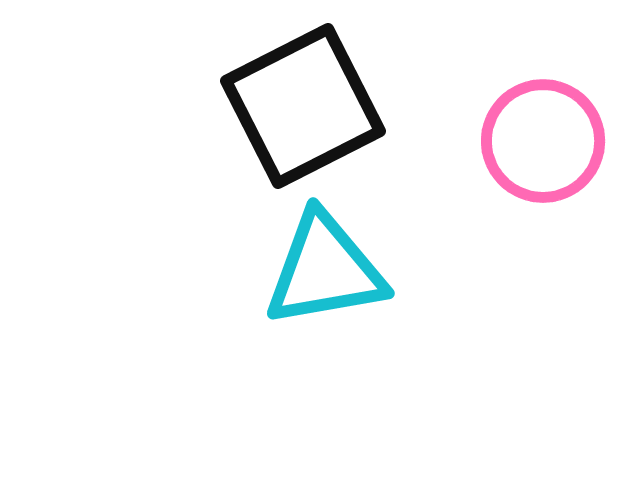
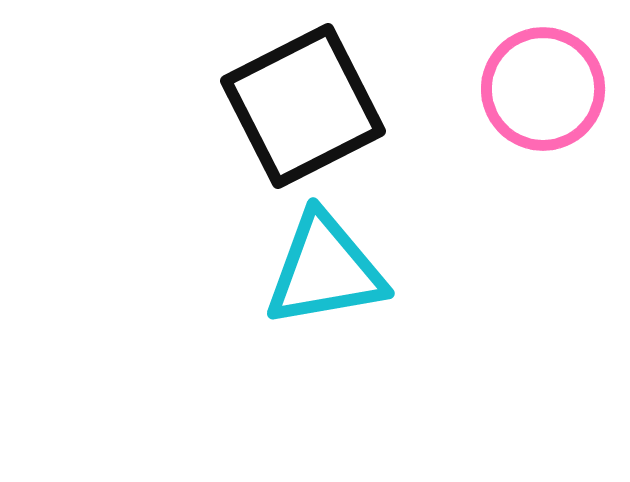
pink circle: moved 52 px up
